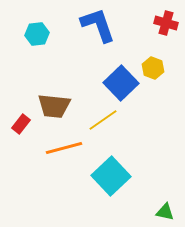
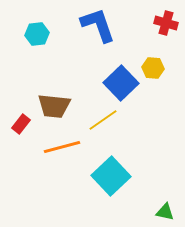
yellow hexagon: rotated 15 degrees counterclockwise
orange line: moved 2 px left, 1 px up
